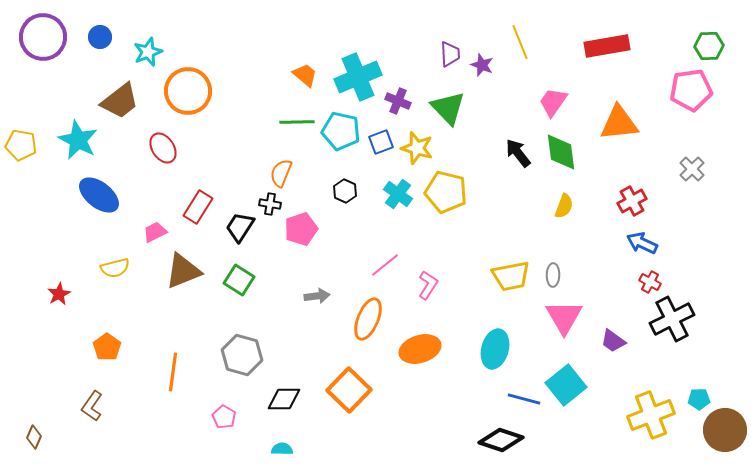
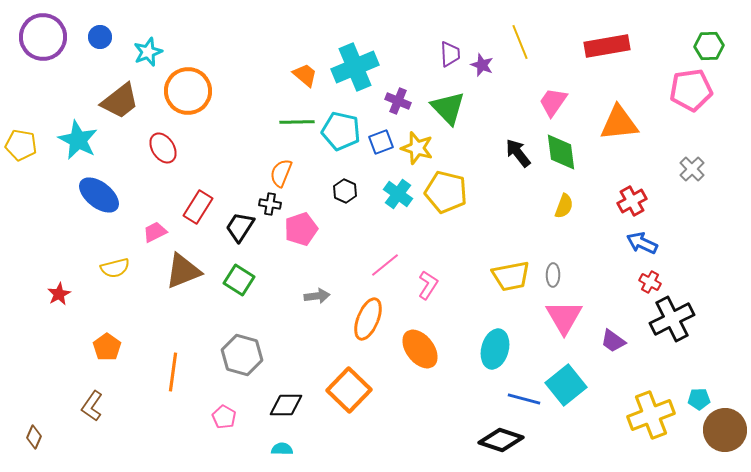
cyan cross at (358, 77): moved 3 px left, 10 px up
orange ellipse at (420, 349): rotated 69 degrees clockwise
black diamond at (284, 399): moved 2 px right, 6 px down
